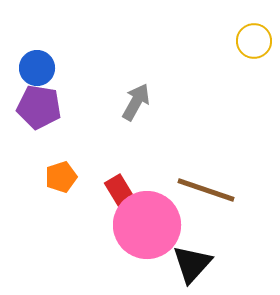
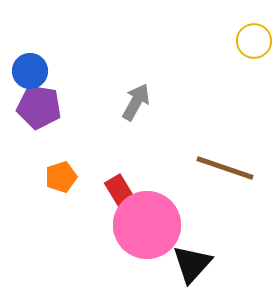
blue circle: moved 7 px left, 3 px down
brown line: moved 19 px right, 22 px up
